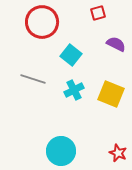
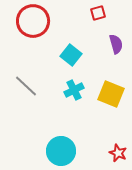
red circle: moved 9 px left, 1 px up
purple semicircle: rotated 48 degrees clockwise
gray line: moved 7 px left, 7 px down; rotated 25 degrees clockwise
